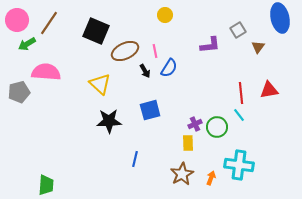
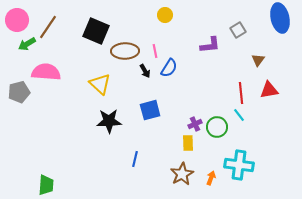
brown line: moved 1 px left, 4 px down
brown triangle: moved 13 px down
brown ellipse: rotated 24 degrees clockwise
